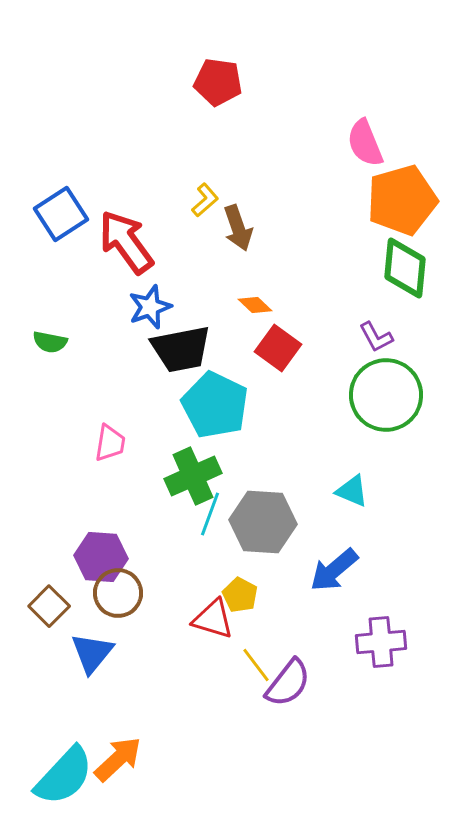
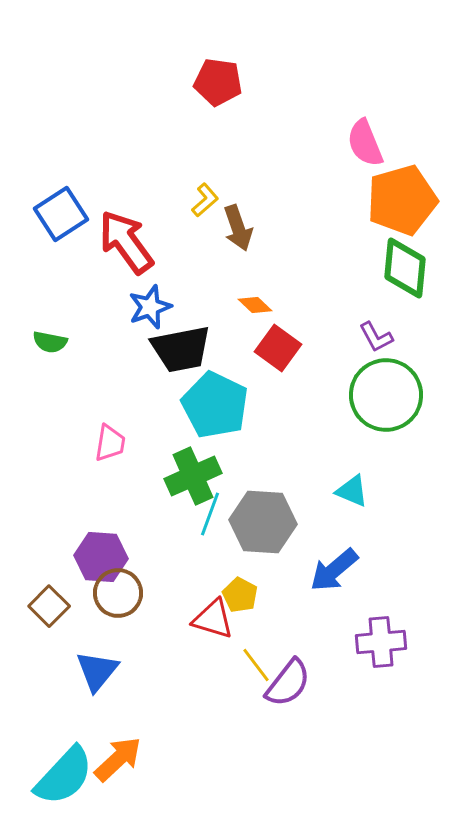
blue triangle: moved 5 px right, 18 px down
